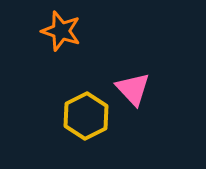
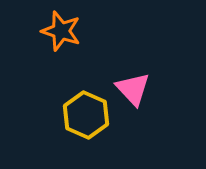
yellow hexagon: moved 1 px up; rotated 9 degrees counterclockwise
